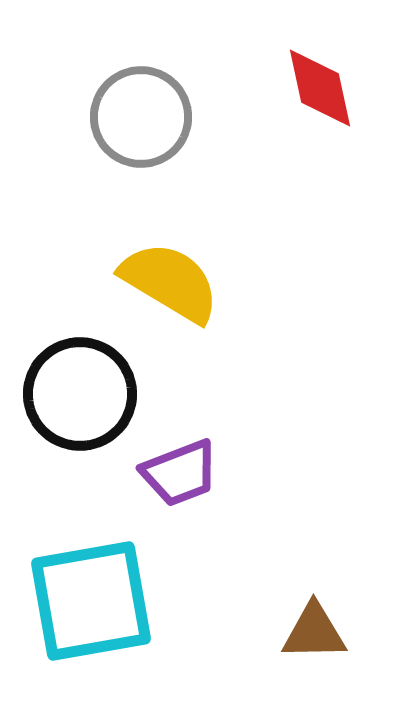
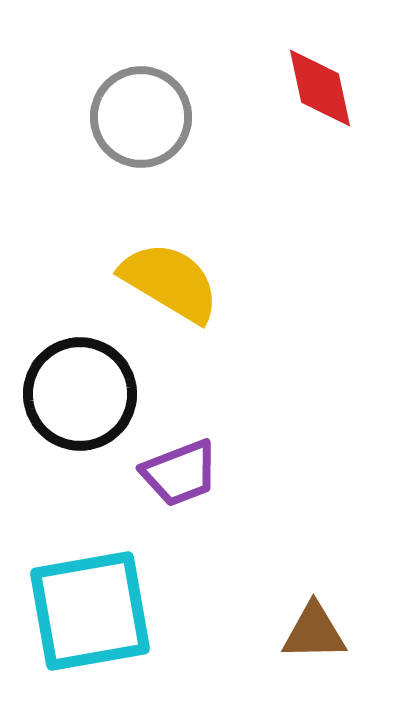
cyan square: moved 1 px left, 10 px down
